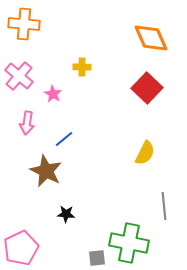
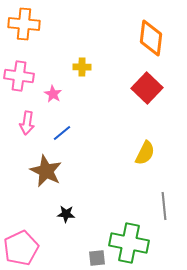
orange diamond: rotated 30 degrees clockwise
pink cross: rotated 32 degrees counterclockwise
blue line: moved 2 px left, 6 px up
